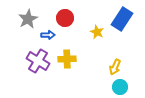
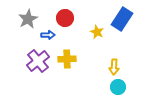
purple cross: rotated 20 degrees clockwise
yellow arrow: moved 1 px left; rotated 21 degrees counterclockwise
cyan circle: moved 2 px left
